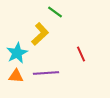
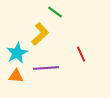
purple line: moved 5 px up
